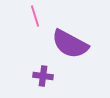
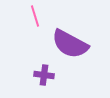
purple cross: moved 1 px right, 1 px up
